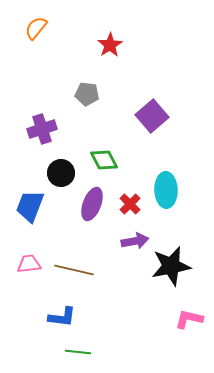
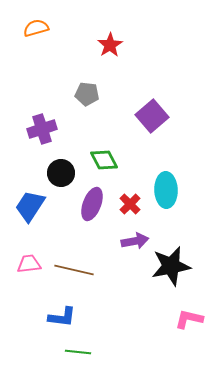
orange semicircle: rotated 35 degrees clockwise
blue trapezoid: rotated 12 degrees clockwise
